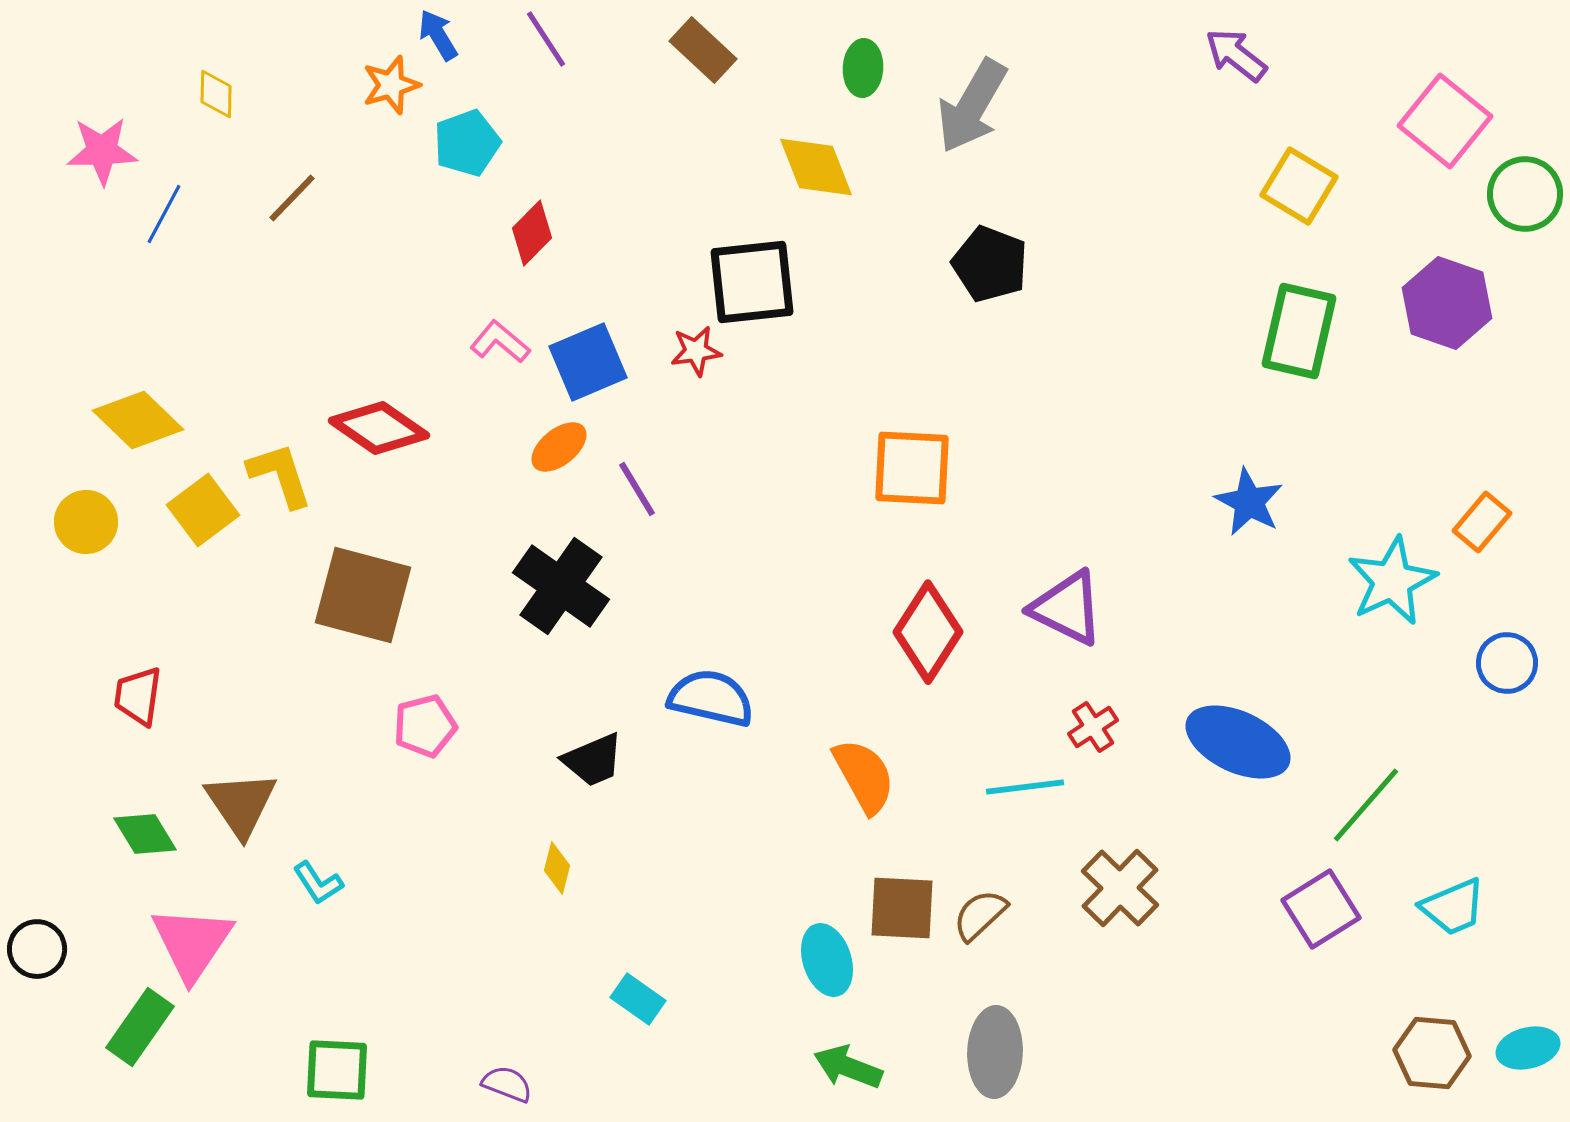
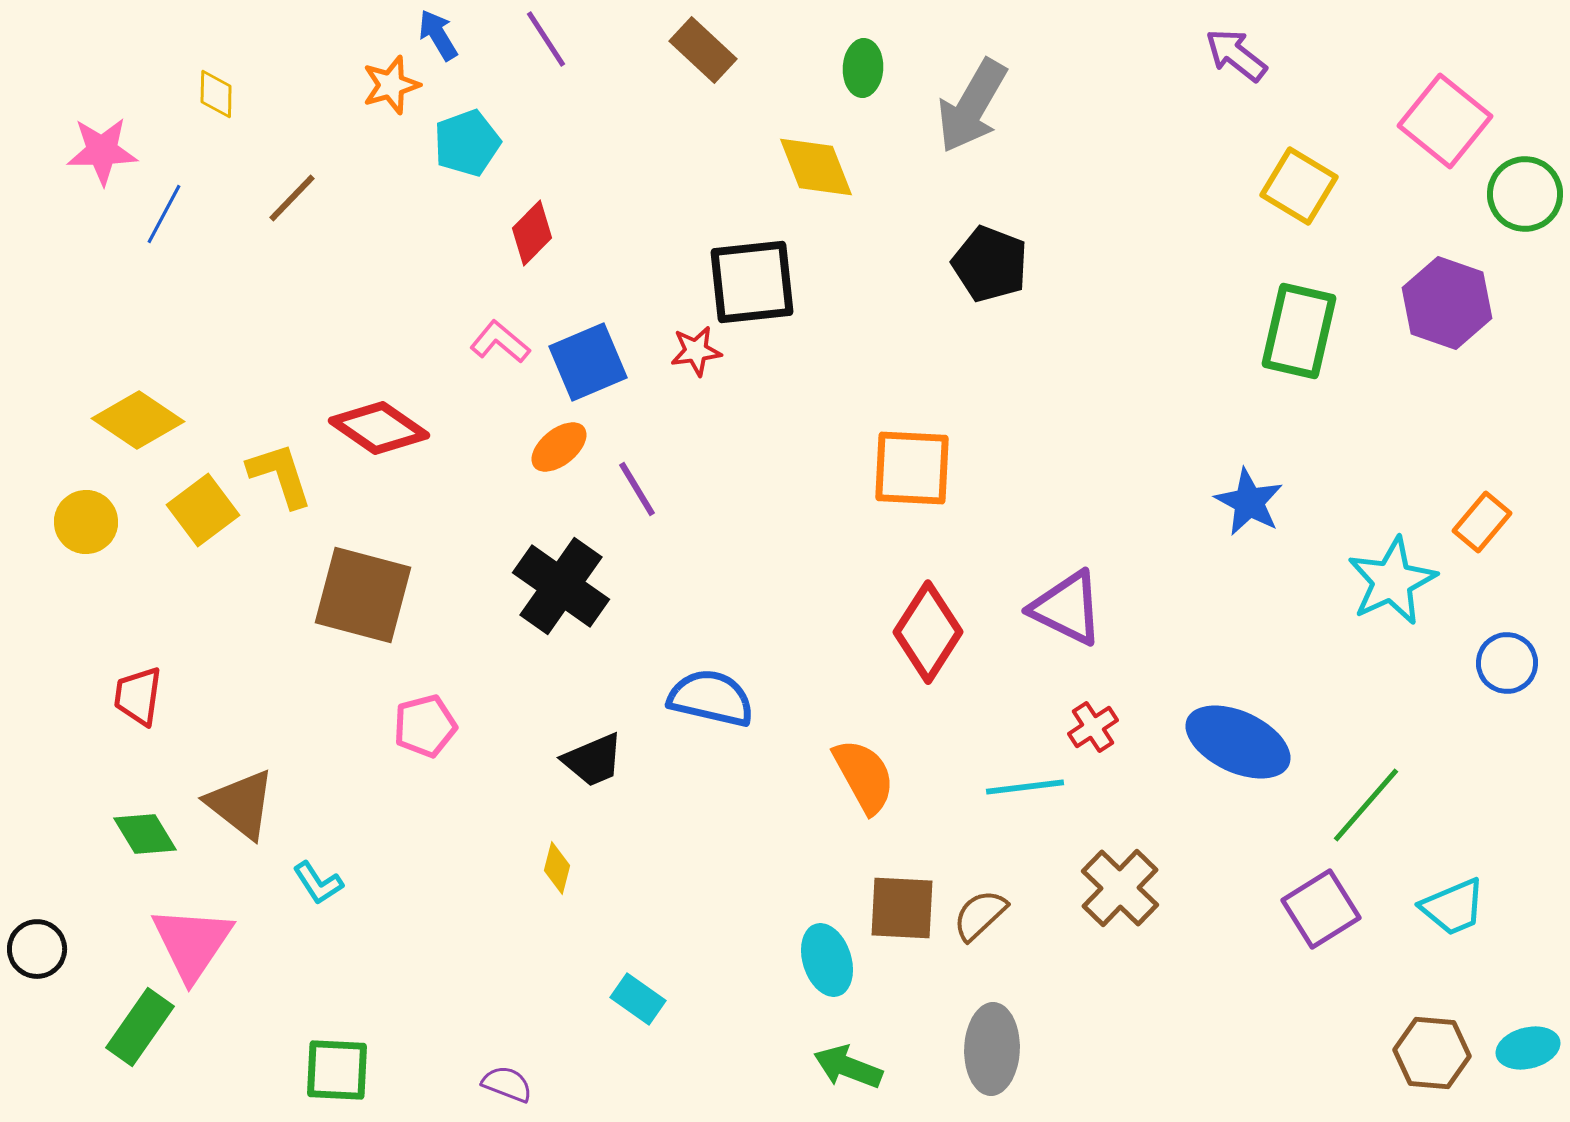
yellow diamond at (138, 420): rotated 10 degrees counterclockwise
brown triangle at (241, 804): rotated 18 degrees counterclockwise
gray ellipse at (995, 1052): moved 3 px left, 3 px up
